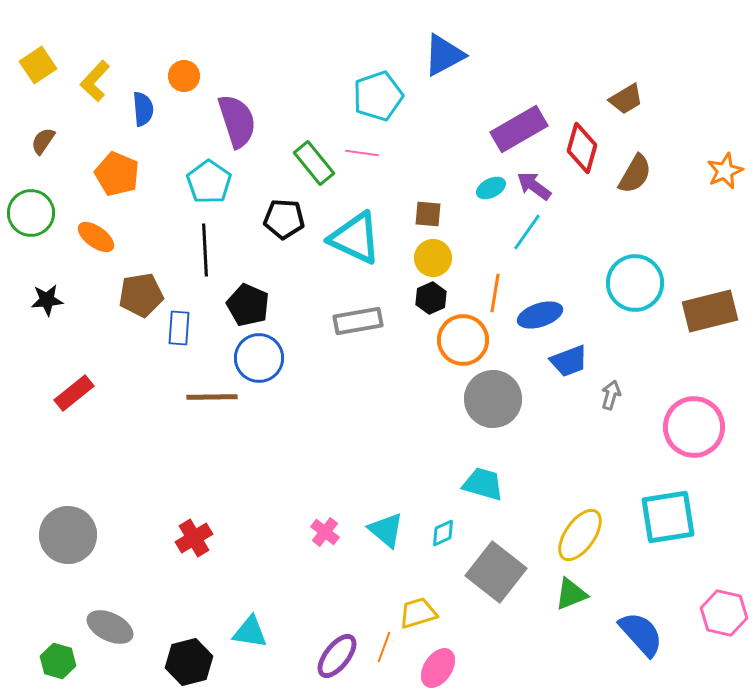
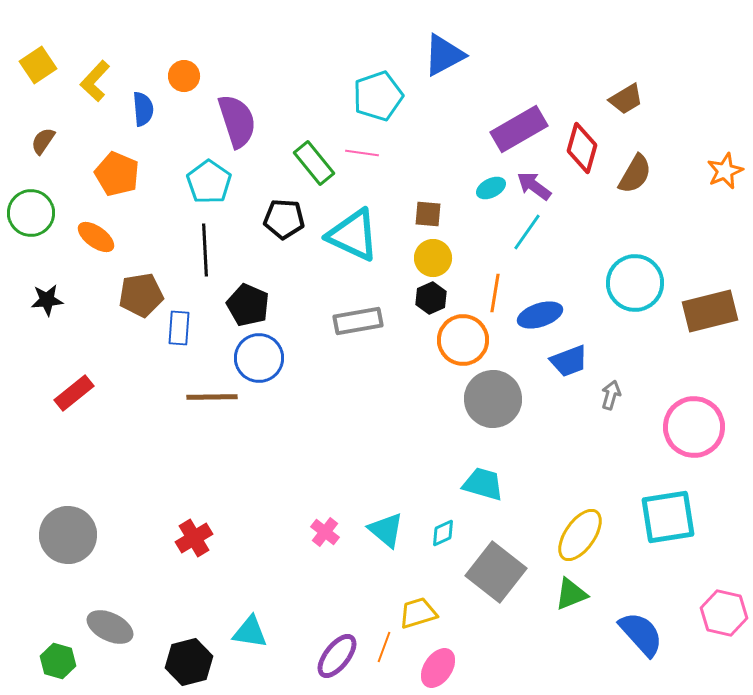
cyan triangle at (355, 238): moved 2 px left, 3 px up
